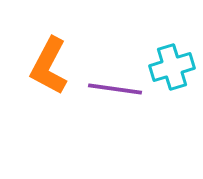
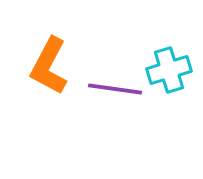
cyan cross: moved 3 px left, 3 px down
